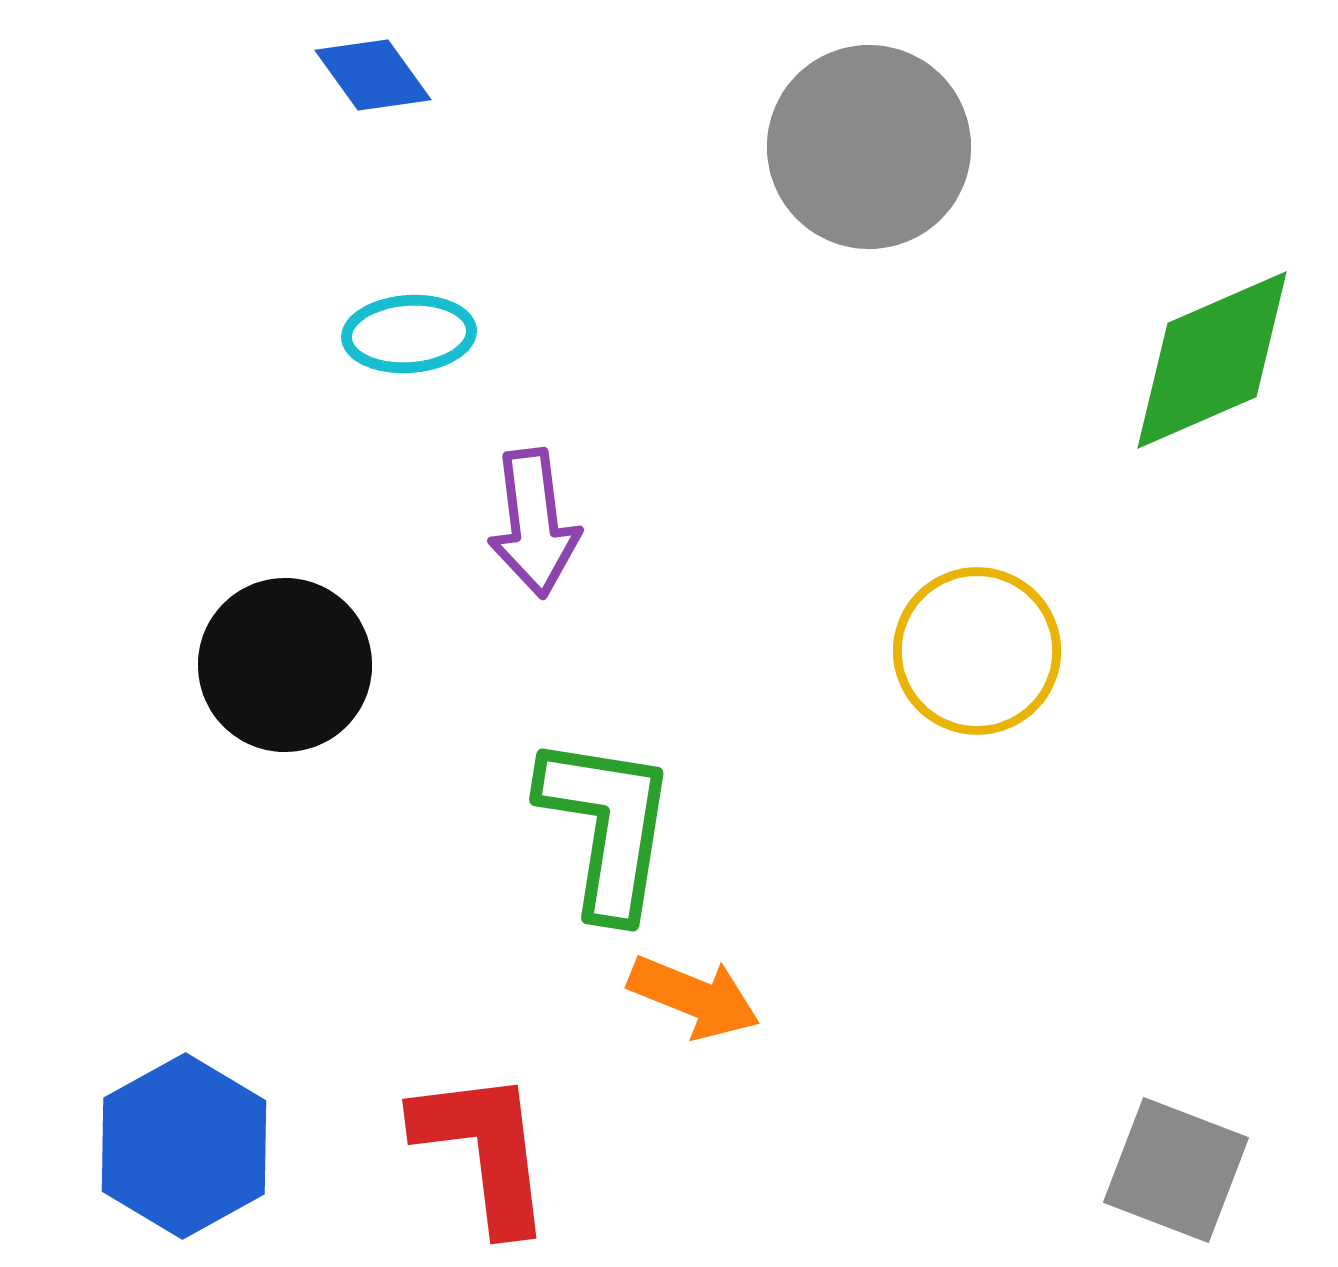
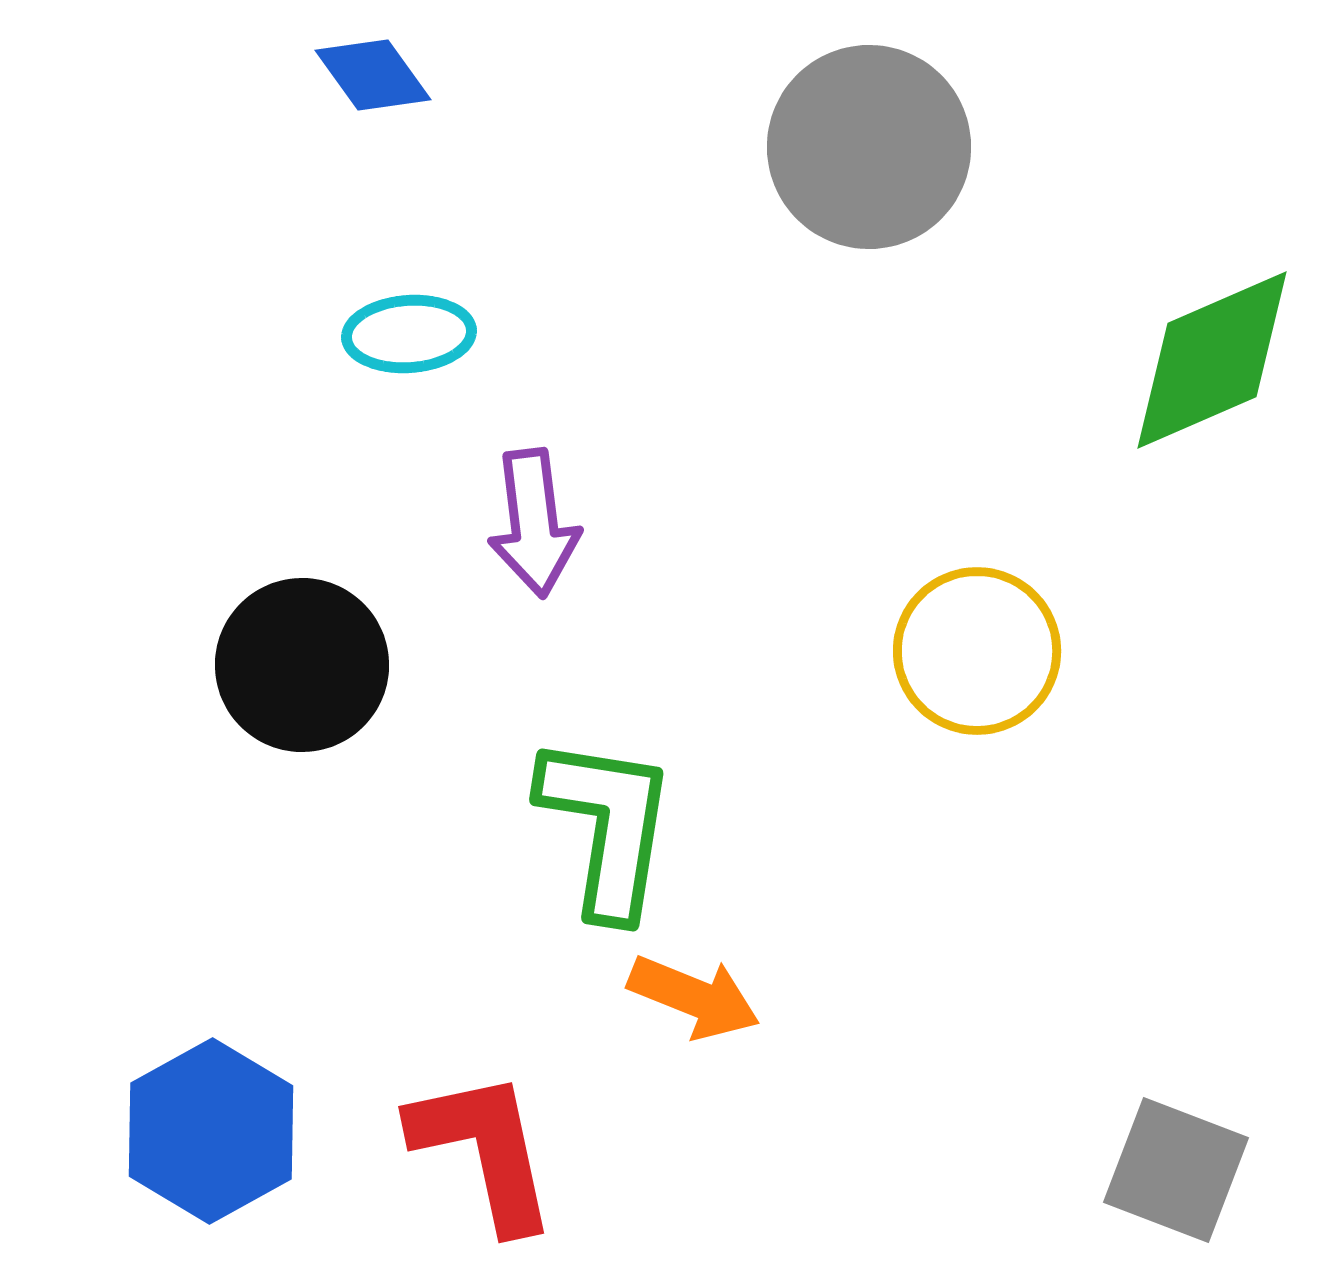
black circle: moved 17 px right
blue hexagon: moved 27 px right, 15 px up
red L-shape: rotated 5 degrees counterclockwise
